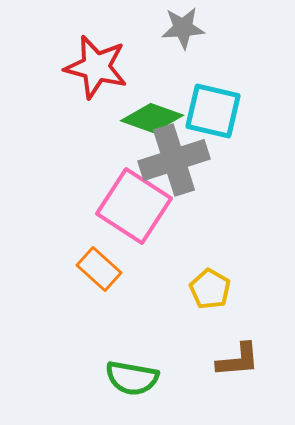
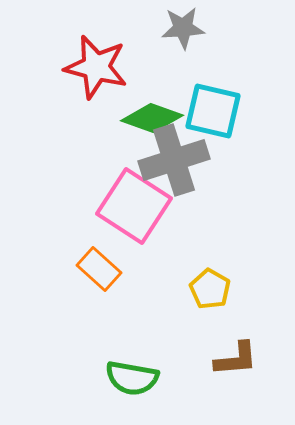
brown L-shape: moved 2 px left, 1 px up
